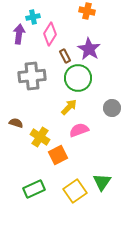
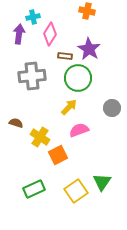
brown rectangle: rotated 56 degrees counterclockwise
yellow square: moved 1 px right
